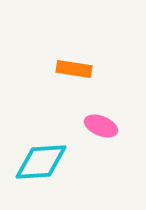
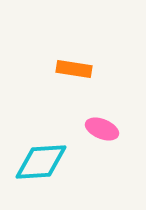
pink ellipse: moved 1 px right, 3 px down
